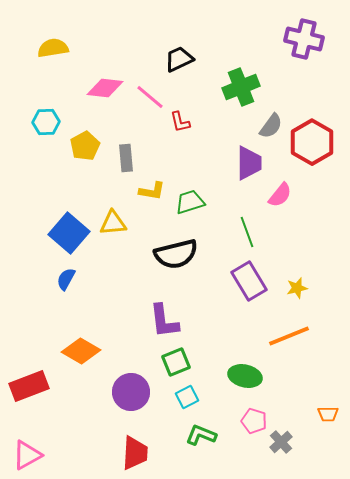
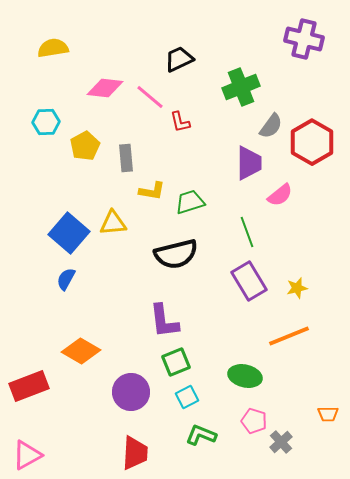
pink semicircle: rotated 12 degrees clockwise
